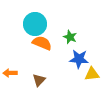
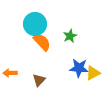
green star: moved 1 px up; rotated 24 degrees clockwise
orange semicircle: moved 1 px up; rotated 24 degrees clockwise
blue star: moved 9 px down
yellow triangle: moved 1 px right, 1 px up; rotated 21 degrees counterclockwise
